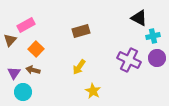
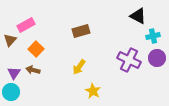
black triangle: moved 1 px left, 2 px up
cyan circle: moved 12 px left
